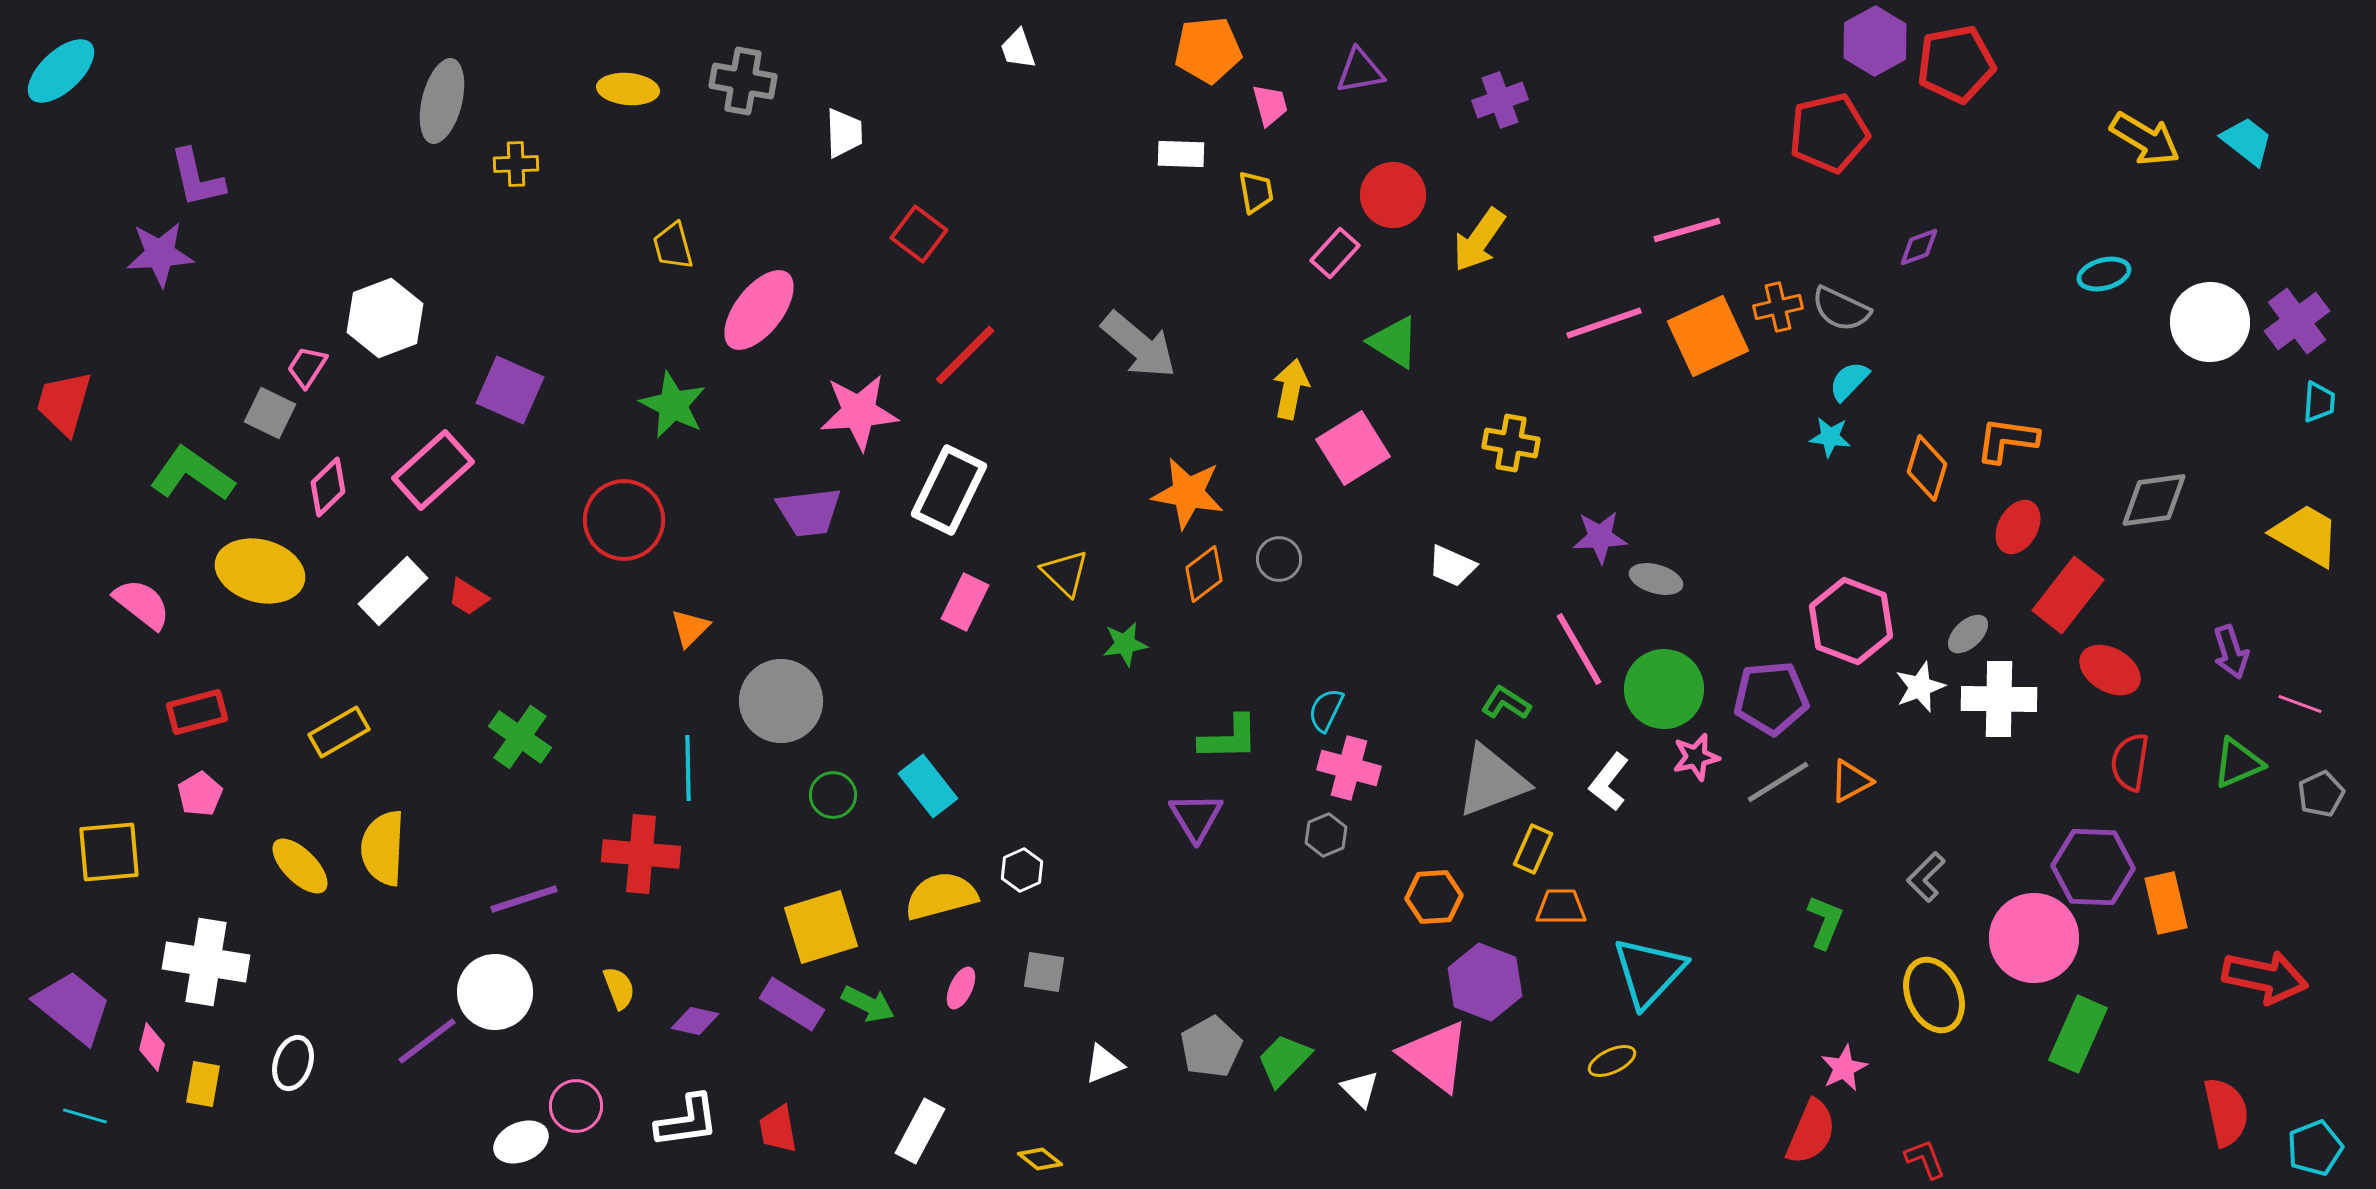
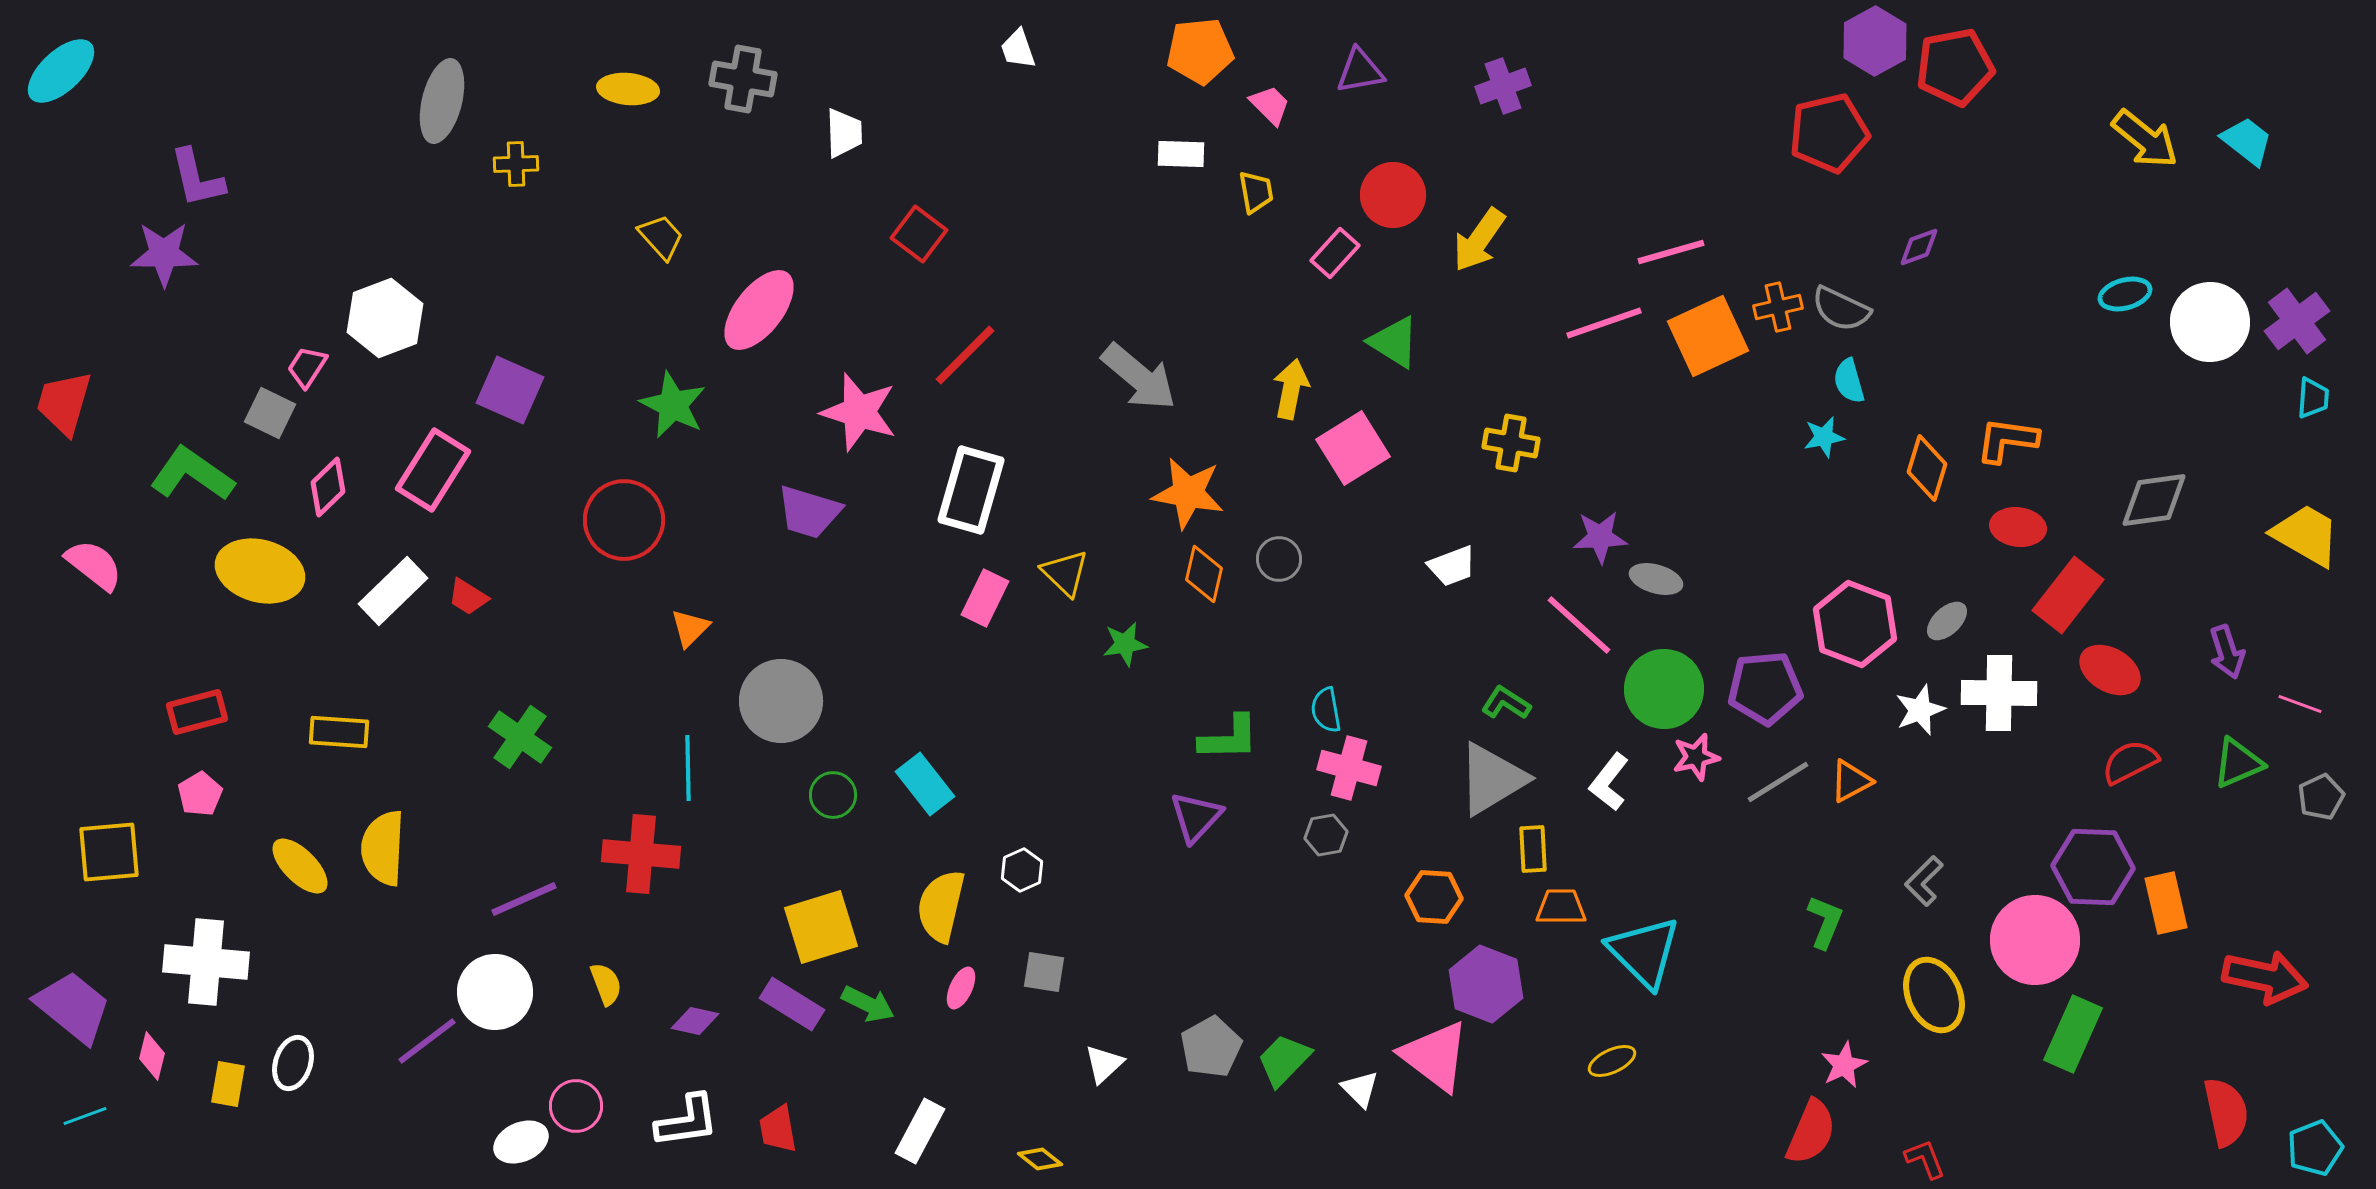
orange pentagon at (1208, 50): moved 8 px left, 1 px down
red pentagon at (1956, 64): moved 1 px left, 3 px down
gray cross at (743, 81): moved 2 px up
purple cross at (1500, 100): moved 3 px right, 14 px up
pink trapezoid at (1270, 105): rotated 30 degrees counterclockwise
yellow arrow at (2145, 139): rotated 8 degrees clockwise
pink line at (1687, 230): moved 16 px left, 22 px down
yellow trapezoid at (673, 246): moved 12 px left, 9 px up; rotated 153 degrees clockwise
purple star at (160, 254): moved 4 px right; rotated 4 degrees clockwise
cyan ellipse at (2104, 274): moved 21 px right, 20 px down
gray arrow at (1139, 345): moved 32 px down
cyan semicircle at (1849, 381): rotated 60 degrees counterclockwise
cyan trapezoid at (2319, 402): moved 6 px left, 4 px up
pink star at (859, 412): rotated 22 degrees clockwise
cyan star at (1830, 437): moved 6 px left; rotated 18 degrees counterclockwise
pink rectangle at (433, 470): rotated 16 degrees counterclockwise
white rectangle at (949, 490): moved 22 px right; rotated 10 degrees counterclockwise
purple trapezoid at (809, 512): rotated 24 degrees clockwise
red ellipse at (2018, 527): rotated 68 degrees clockwise
white trapezoid at (1452, 566): rotated 45 degrees counterclockwise
orange diamond at (1204, 574): rotated 40 degrees counterclockwise
pink rectangle at (965, 602): moved 20 px right, 4 px up
pink semicircle at (142, 604): moved 48 px left, 39 px up
pink hexagon at (1851, 621): moved 4 px right, 3 px down
gray ellipse at (1968, 634): moved 21 px left, 13 px up
pink line at (1579, 649): moved 24 px up; rotated 18 degrees counterclockwise
purple arrow at (2231, 652): moved 4 px left
white star at (1920, 687): moved 23 px down
purple pentagon at (1771, 698): moved 6 px left, 10 px up
white cross at (1999, 699): moved 6 px up
cyan semicircle at (1326, 710): rotated 36 degrees counterclockwise
yellow rectangle at (339, 732): rotated 34 degrees clockwise
red semicircle at (2130, 762): rotated 54 degrees clockwise
gray triangle at (1492, 781): moved 2 px up; rotated 10 degrees counterclockwise
cyan rectangle at (928, 786): moved 3 px left, 2 px up
gray pentagon at (2321, 794): moved 3 px down
purple triangle at (1196, 817): rotated 14 degrees clockwise
gray hexagon at (1326, 835): rotated 12 degrees clockwise
yellow rectangle at (1533, 849): rotated 27 degrees counterclockwise
gray L-shape at (1926, 877): moved 2 px left, 4 px down
yellow semicircle at (941, 896): moved 10 px down; rotated 62 degrees counterclockwise
orange hexagon at (1434, 897): rotated 8 degrees clockwise
purple line at (524, 899): rotated 6 degrees counterclockwise
pink circle at (2034, 938): moved 1 px right, 2 px down
white cross at (206, 962): rotated 4 degrees counterclockwise
cyan triangle at (1649, 972): moved 5 px left, 20 px up; rotated 28 degrees counterclockwise
purple hexagon at (1485, 982): moved 1 px right, 2 px down
yellow semicircle at (619, 988): moved 13 px left, 4 px up
green rectangle at (2078, 1034): moved 5 px left
pink diamond at (152, 1047): moved 9 px down
white triangle at (1104, 1064): rotated 21 degrees counterclockwise
pink star at (1844, 1068): moved 3 px up
yellow rectangle at (203, 1084): moved 25 px right
cyan line at (85, 1116): rotated 36 degrees counterclockwise
